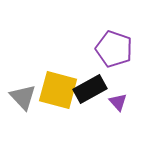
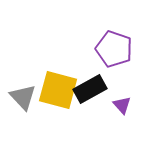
purple triangle: moved 4 px right, 3 px down
